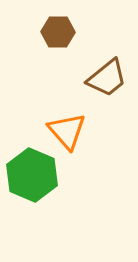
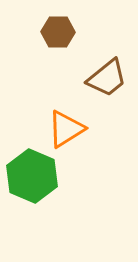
orange triangle: moved 1 px left, 2 px up; rotated 39 degrees clockwise
green hexagon: moved 1 px down
